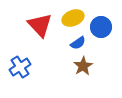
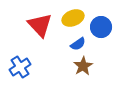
blue semicircle: moved 1 px down
